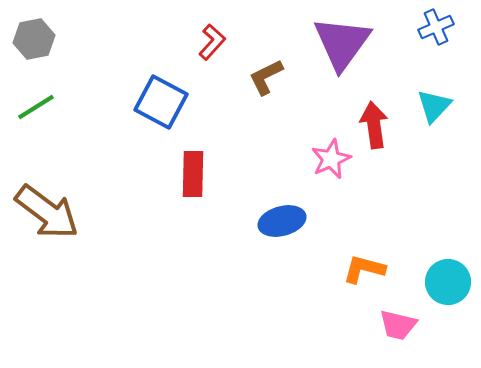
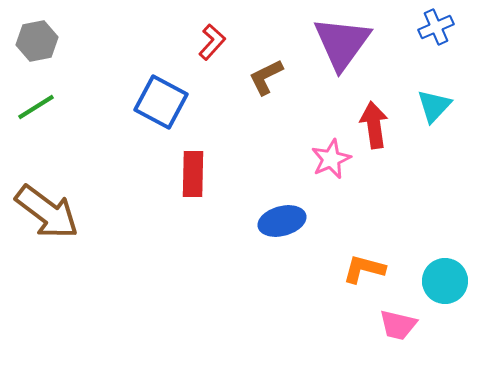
gray hexagon: moved 3 px right, 2 px down
cyan circle: moved 3 px left, 1 px up
